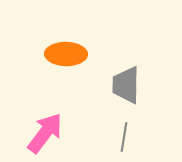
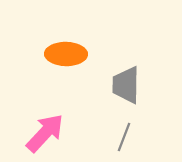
pink arrow: rotated 6 degrees clockwise
gray line: rotated 12 degrees clockwise
